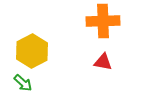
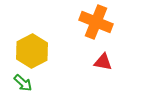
orange cross: moved 7 px left, 1 px down; rotated 24 degrees clockwise
